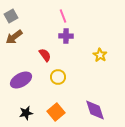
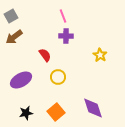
purple diamond: moved 2 px left, 2 px up
